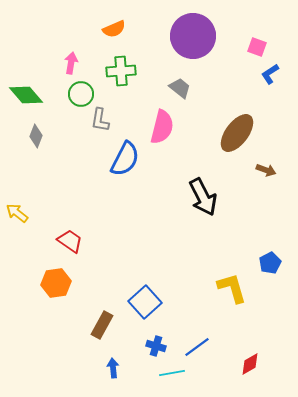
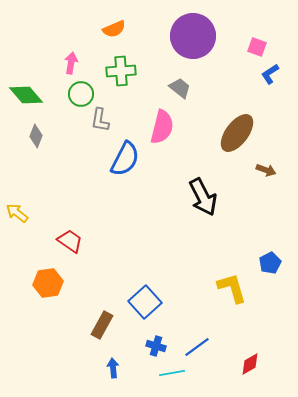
orange hexagon: moved 8 px left
